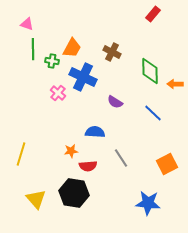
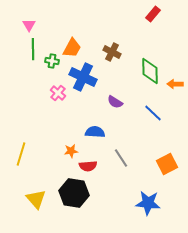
pink triangle: moved 2 px right, 1 px down; rotated 40 degrees clockwise
